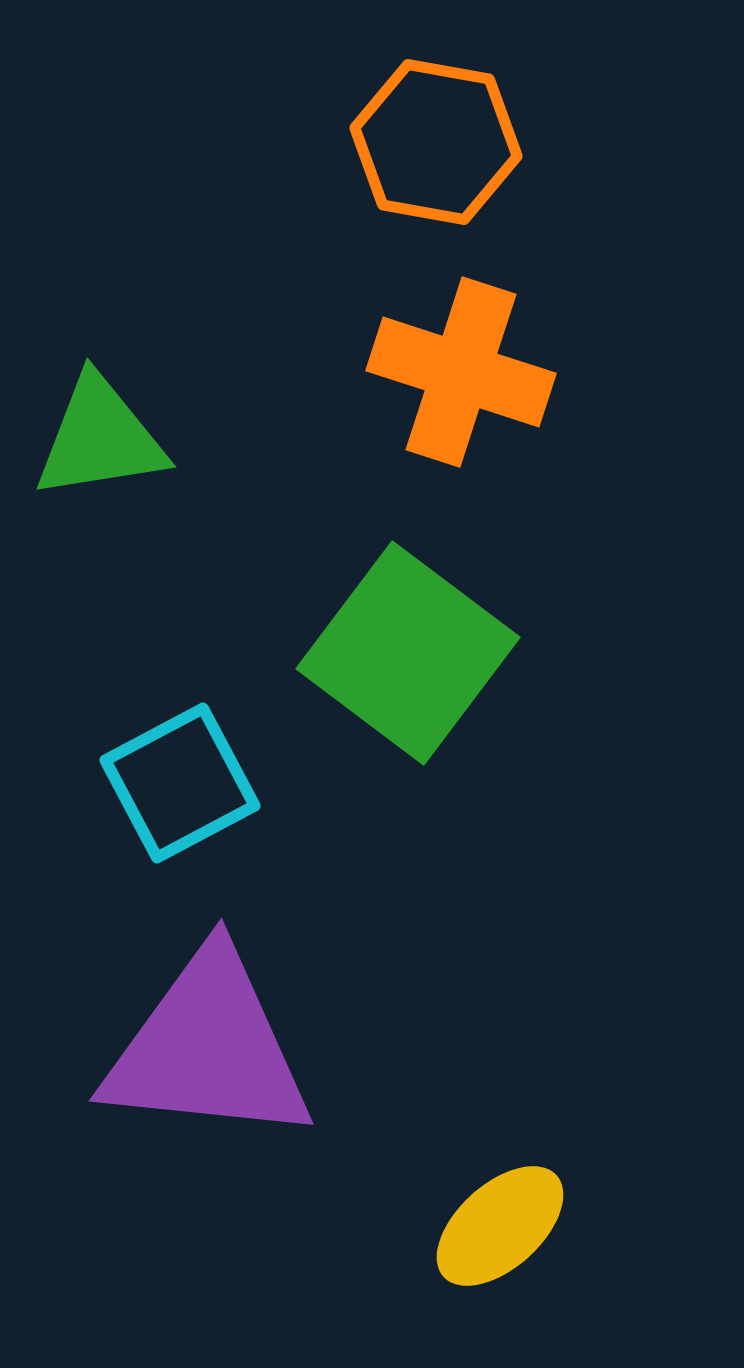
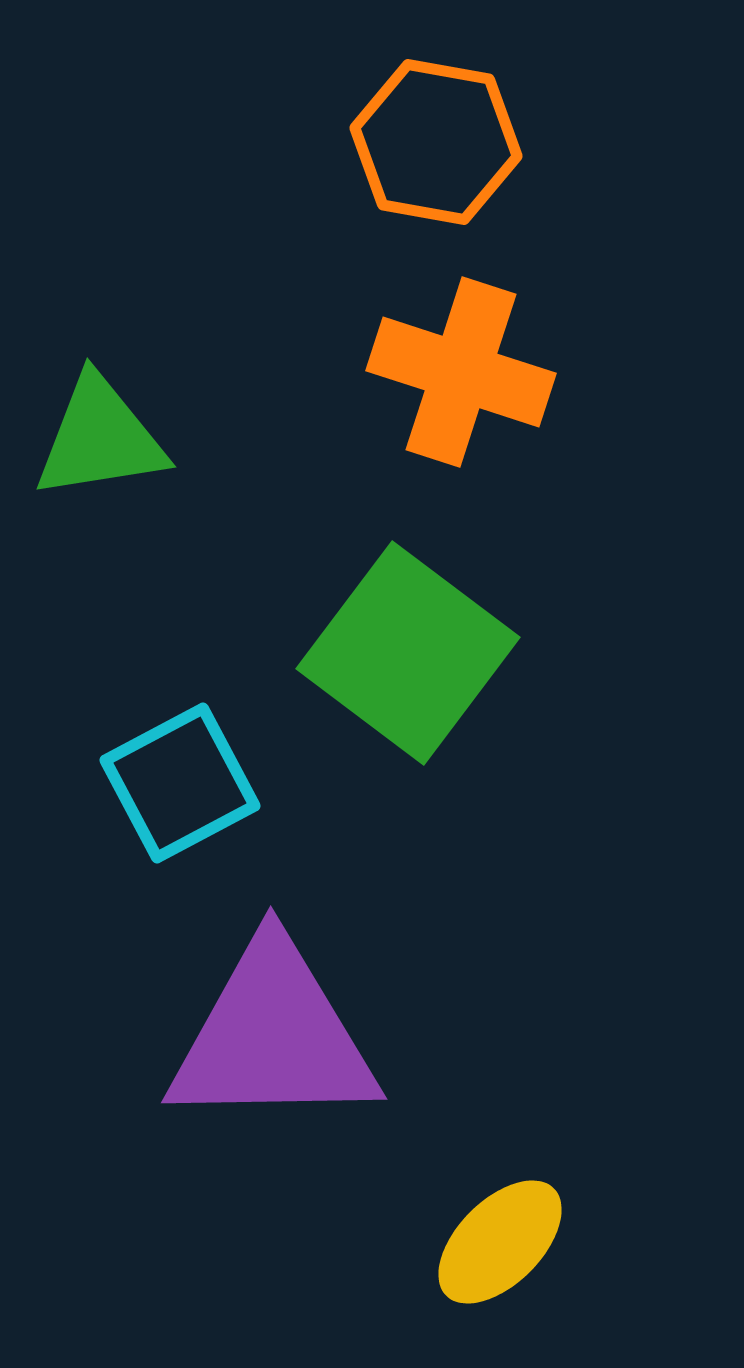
purple triangle: moved 65 px right, 12 px up; rotated 7 degrees counterclockwise
yellow ellipse: moved 16 px down; rotated 3 degrees counterclockwise
